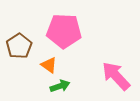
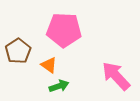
pink pentagon: moved 1 px up
brown pentagon: moved 1 px left, 5 px down
green arrow: moved 1 px left
